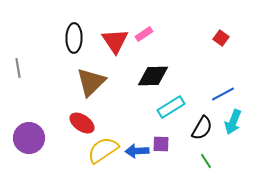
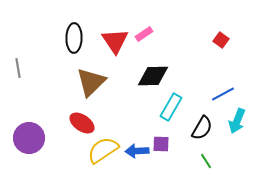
red square: moved 2 px down
cyan rectangle: rotated 28 degrees counterclockwise
cyan arrow: moved 4 px right, 1 px up
